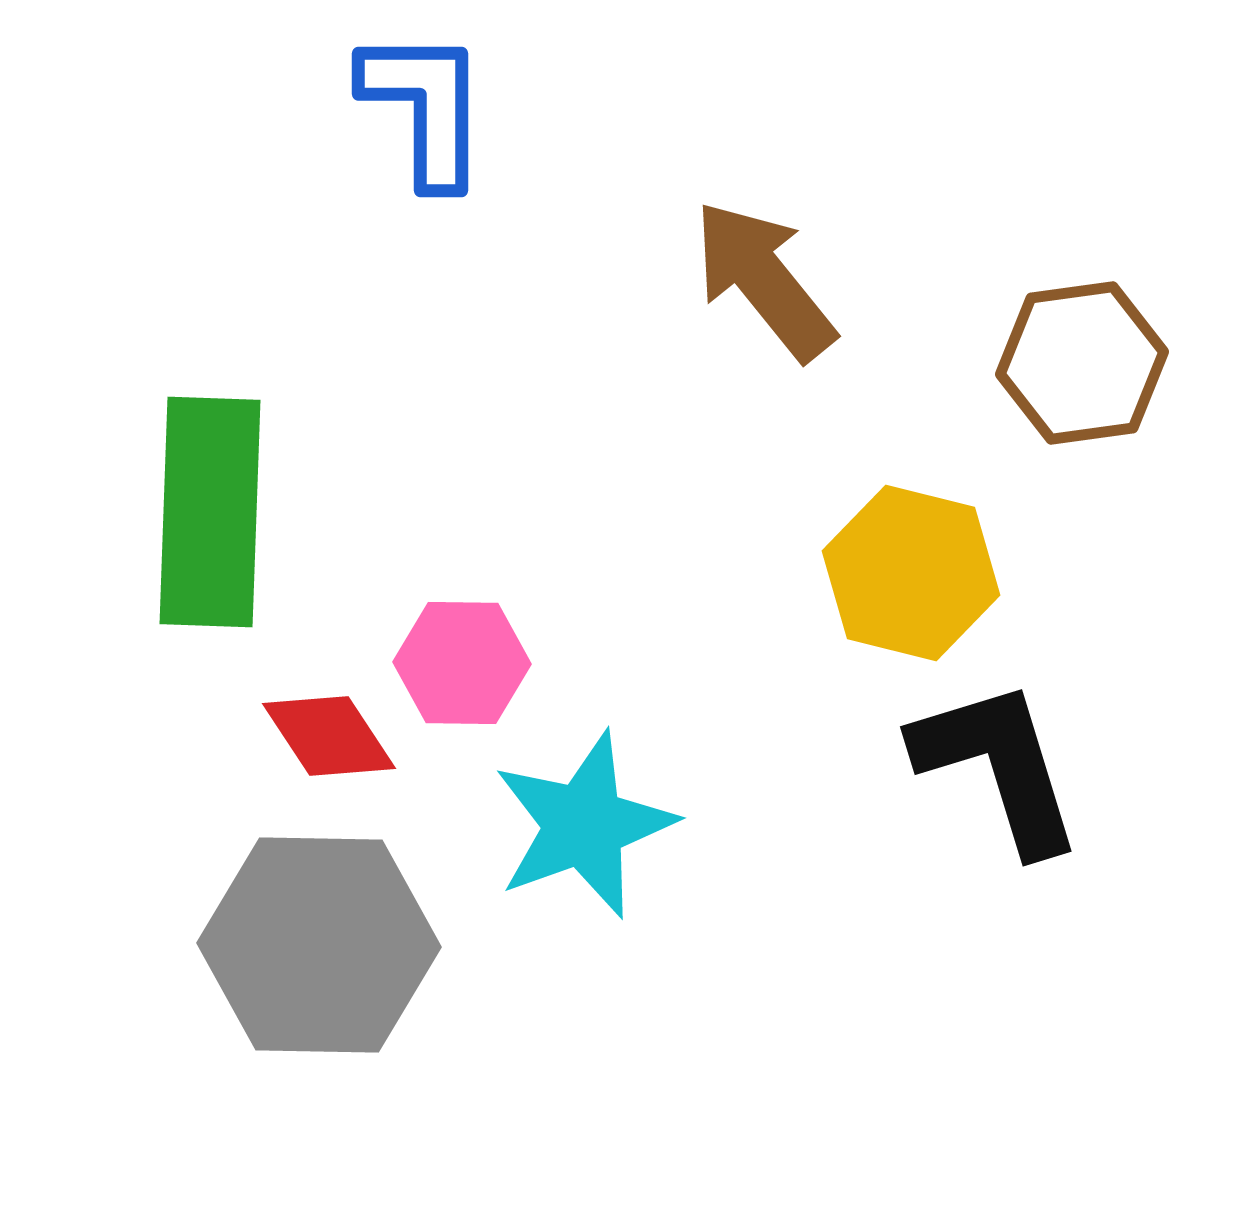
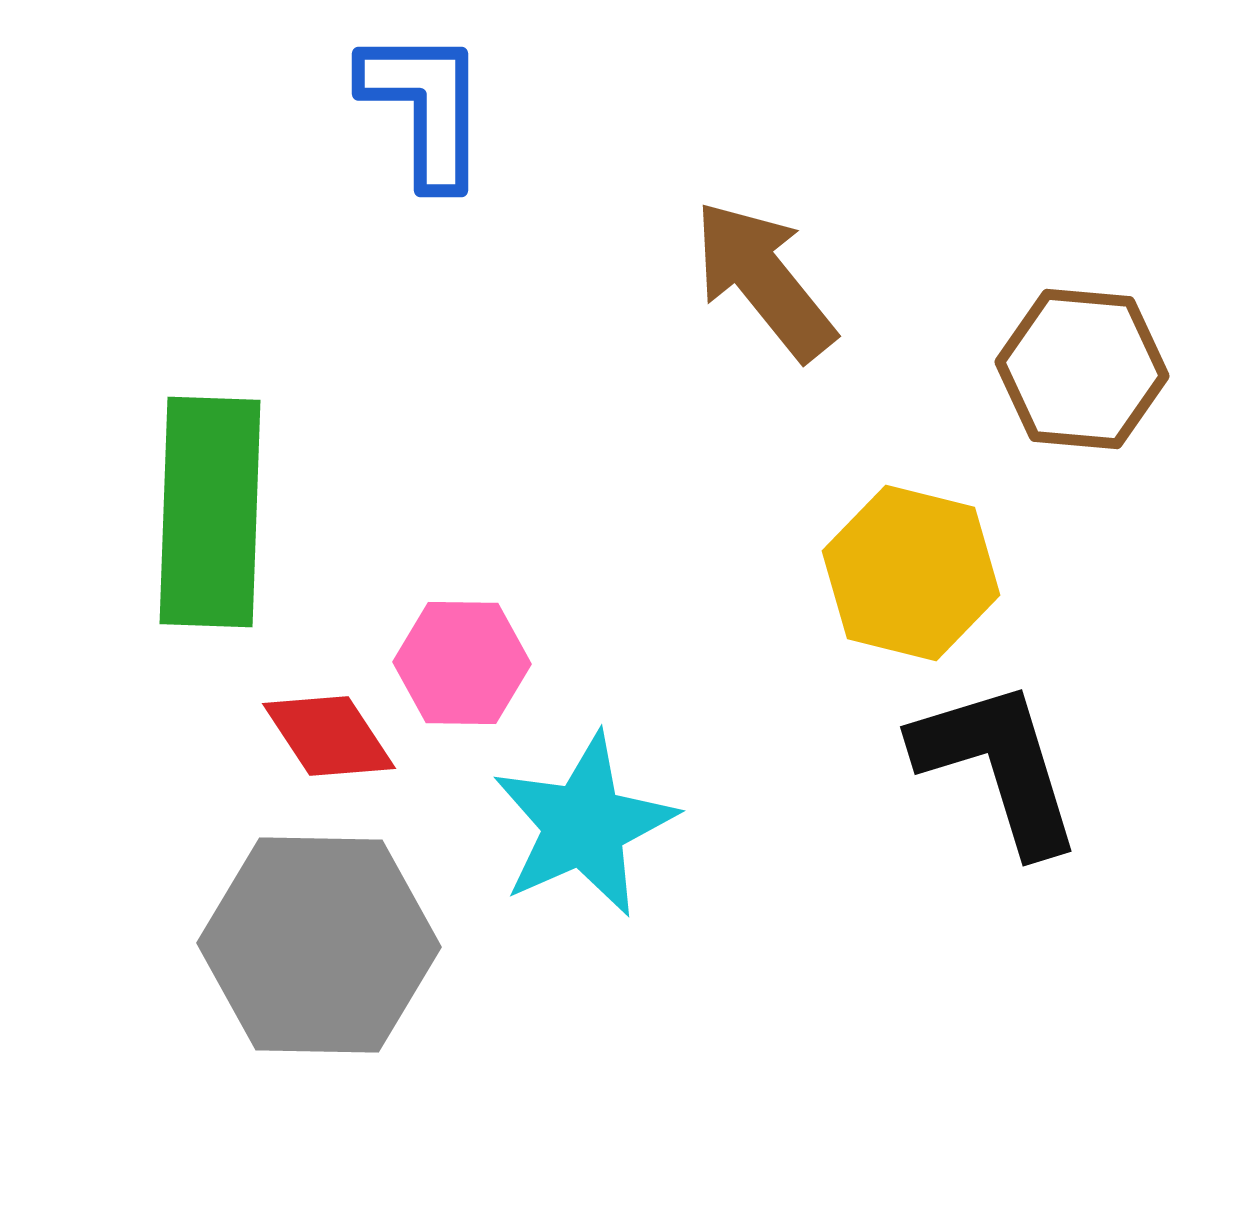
brown hexagon: moved 6 px down; rotated 13 degrees clockwise
cyan star: rotated 4 degrees counterclockwise
